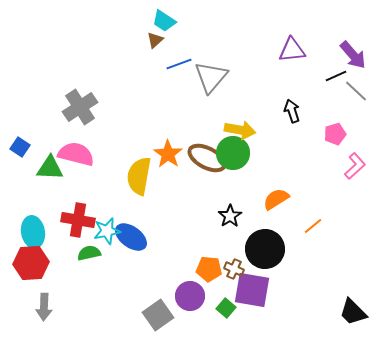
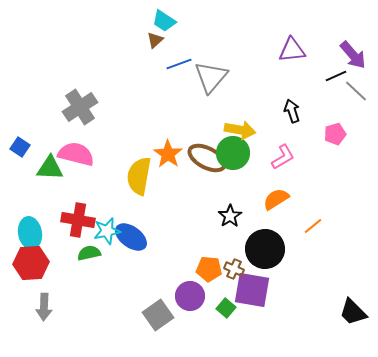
pink L-shape: moved 72 px left, 9 px up; rotated 12 degrees clockwise
cyan ellipse: moved 3 px left, 1 px down
